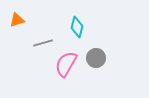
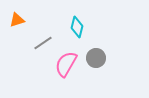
gray line: rotated 18 degrees counterclockwise
